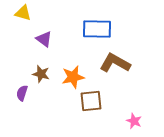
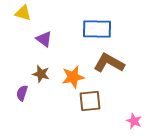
brown L-shape: moved 6 px left
brown square: moved 1 px left
